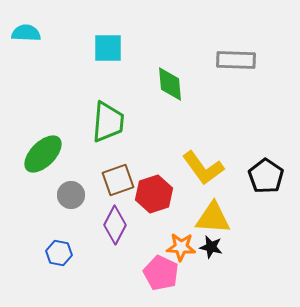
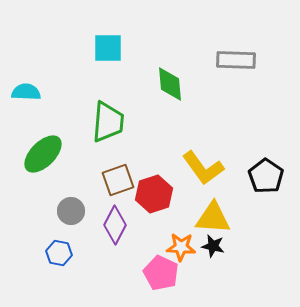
cyan semicircle: moved 59 px down
gray circle: moved 16 px down
black star: moved 2 px right, 1 px up
